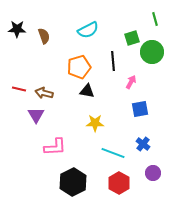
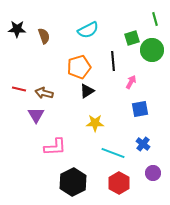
green circle: moved 2 px up
black triangle: rotated 42 degrees counterclockwise
